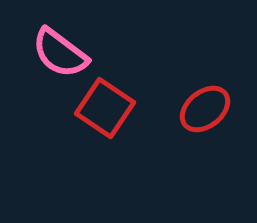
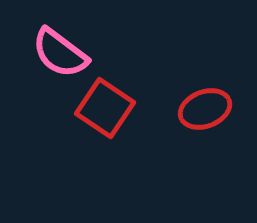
red ellipse: rotated 18 degrees clockwise
